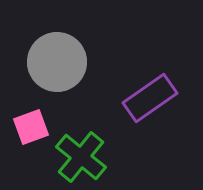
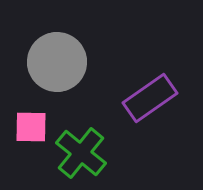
pink square: rotated 21 degrees clockwise
green cross: moved 4 px up
